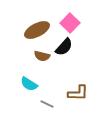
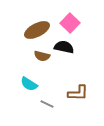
black semicircle: rotated 120 degrees counterclockwise
